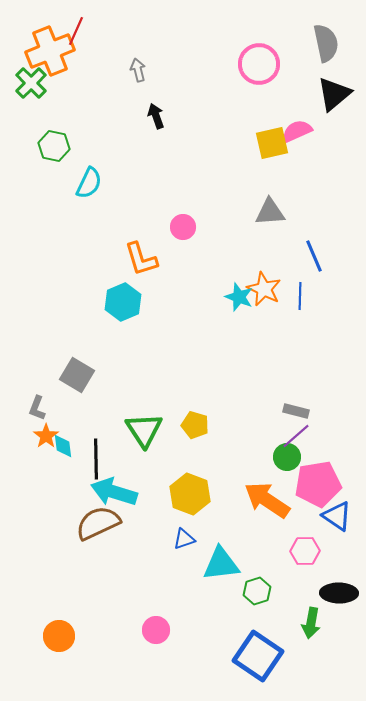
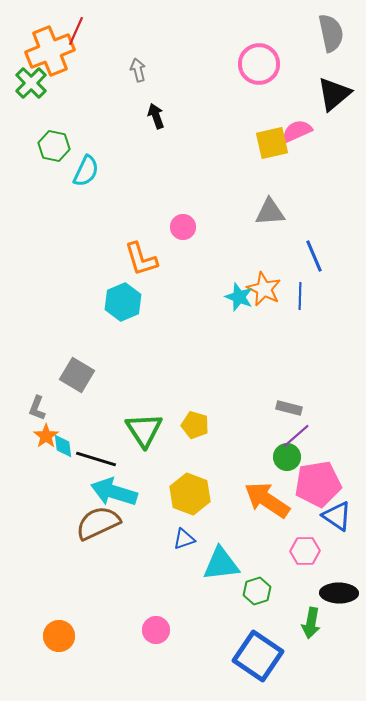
gray semicircle at (326, 43): moved 5 px right, 10 px up
cyan semicircle at (89, 183): moved 3 px left, 12 px up
gray rectangle at (296, 411): moved 7 px left, 3 px up
black line at (96, 459): rotated 72 degrees counterclockwise
